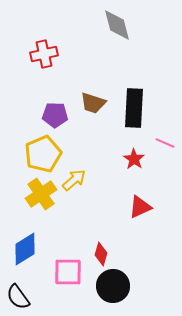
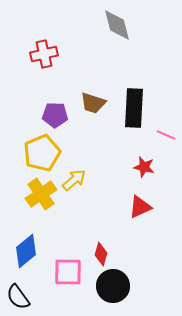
pink line: moved 1 px right, 8 px up
yellow pentagon: moved 1 px left, 1 px up
red star: moved 10 px right, 8 px down; rotated 20 degrees counterclockwise
blue diamond: moved 1 px right, 2 px down; rotated 8 degrees counterclockwise
